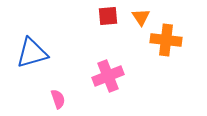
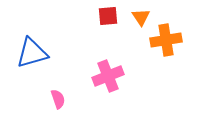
orange cross: rotated 16 degrees counterclockwise
